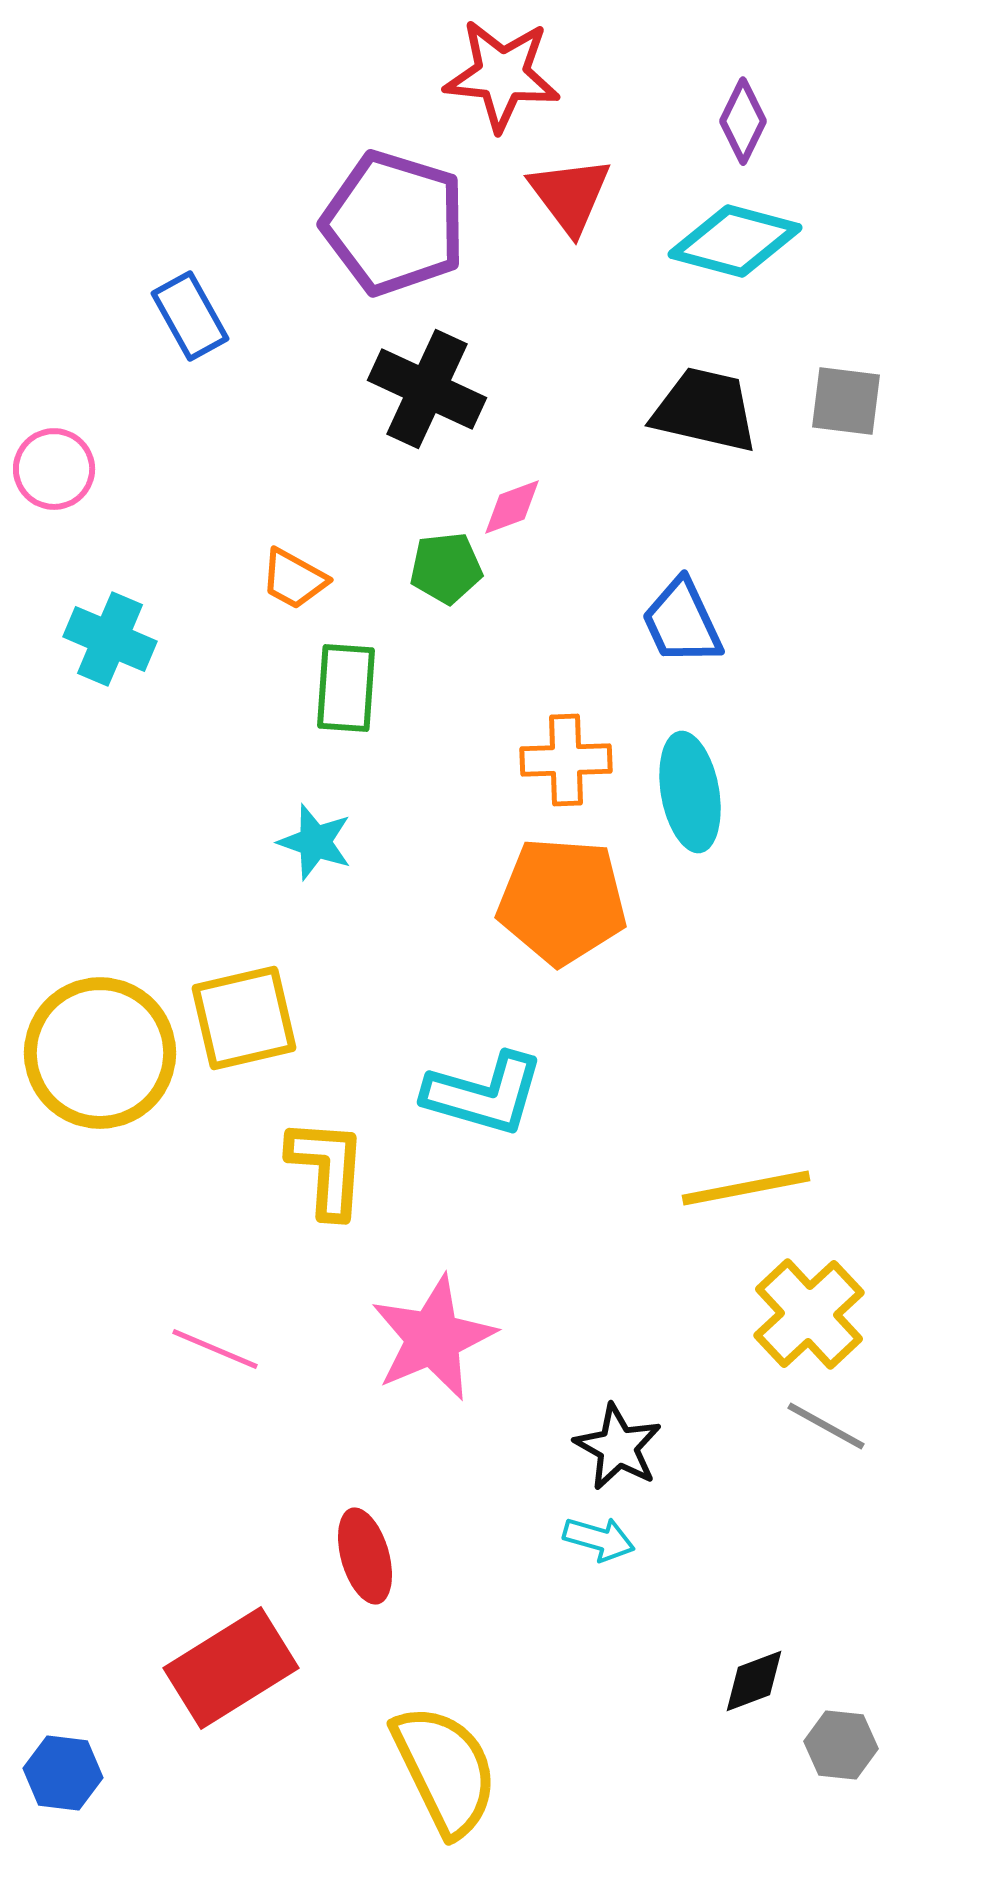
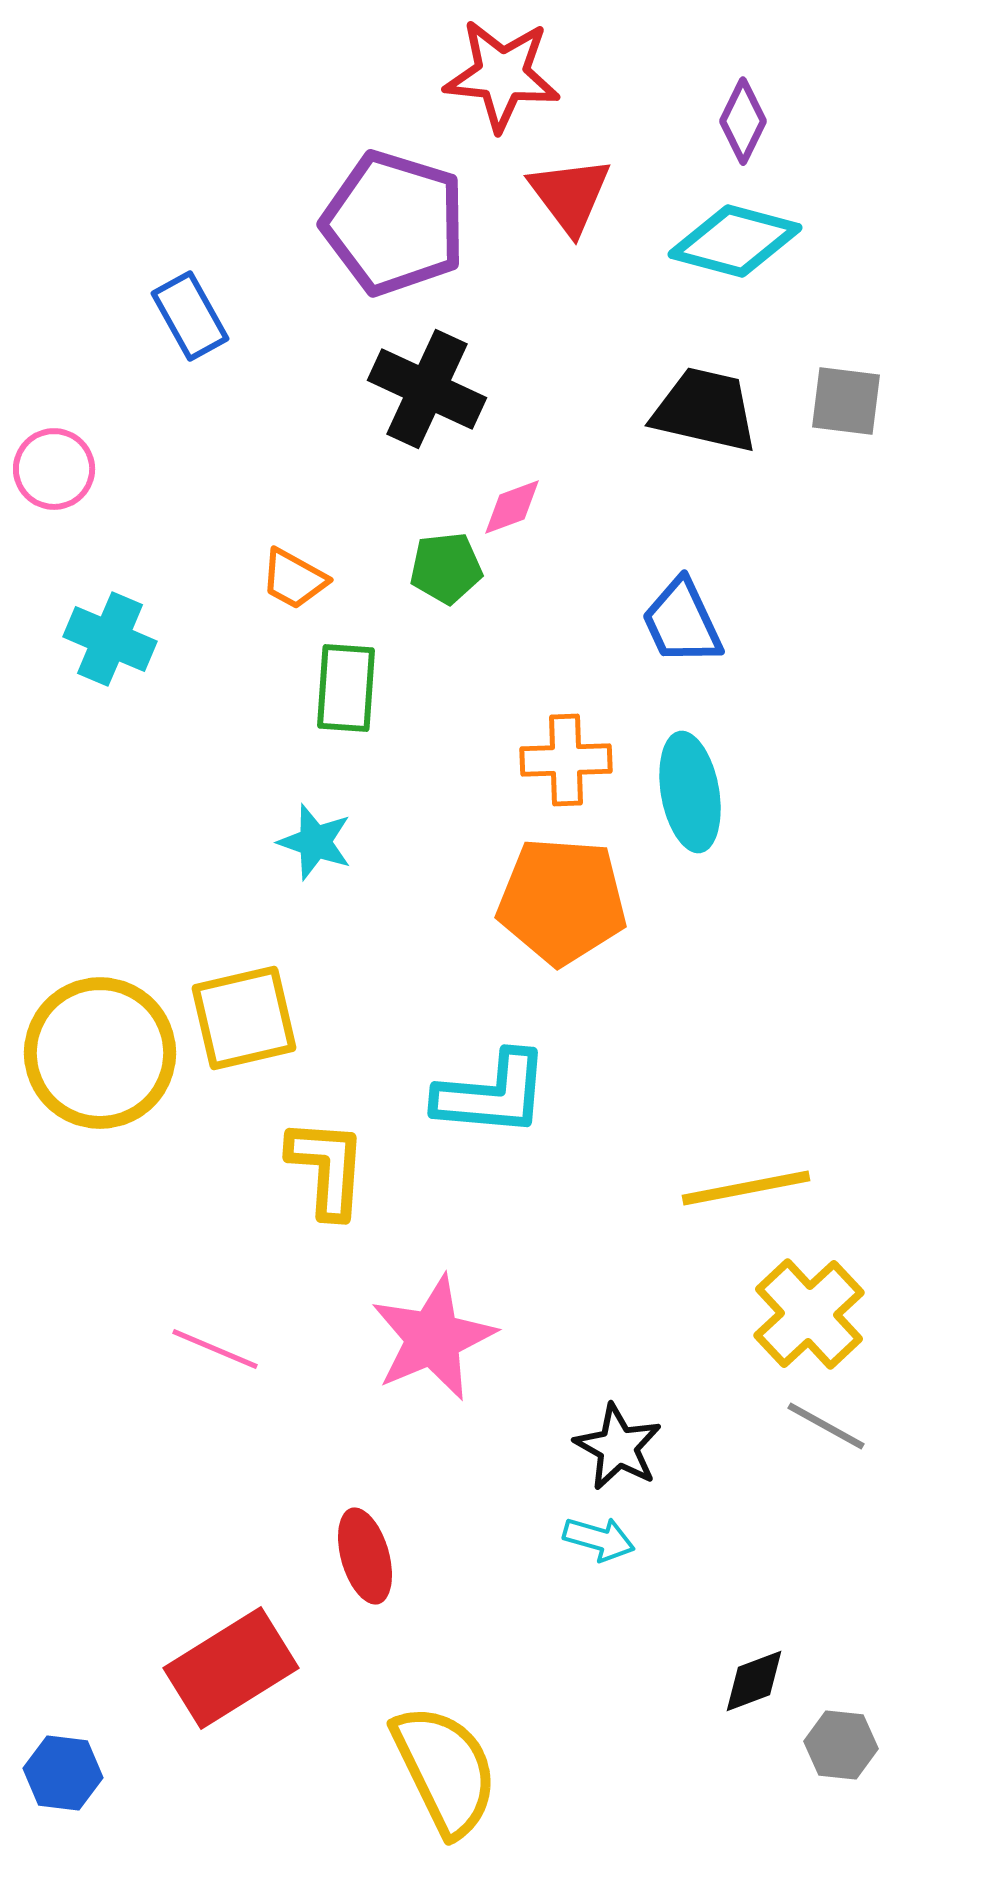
cyan L-shape: moved 8 px right; rotated 11 degrees counterclockwise
